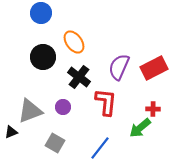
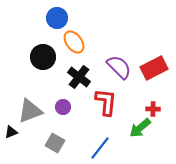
blue circle: moved 16 px right, 5 px down
purple semicircle: rotated 112 degrees clockwise
